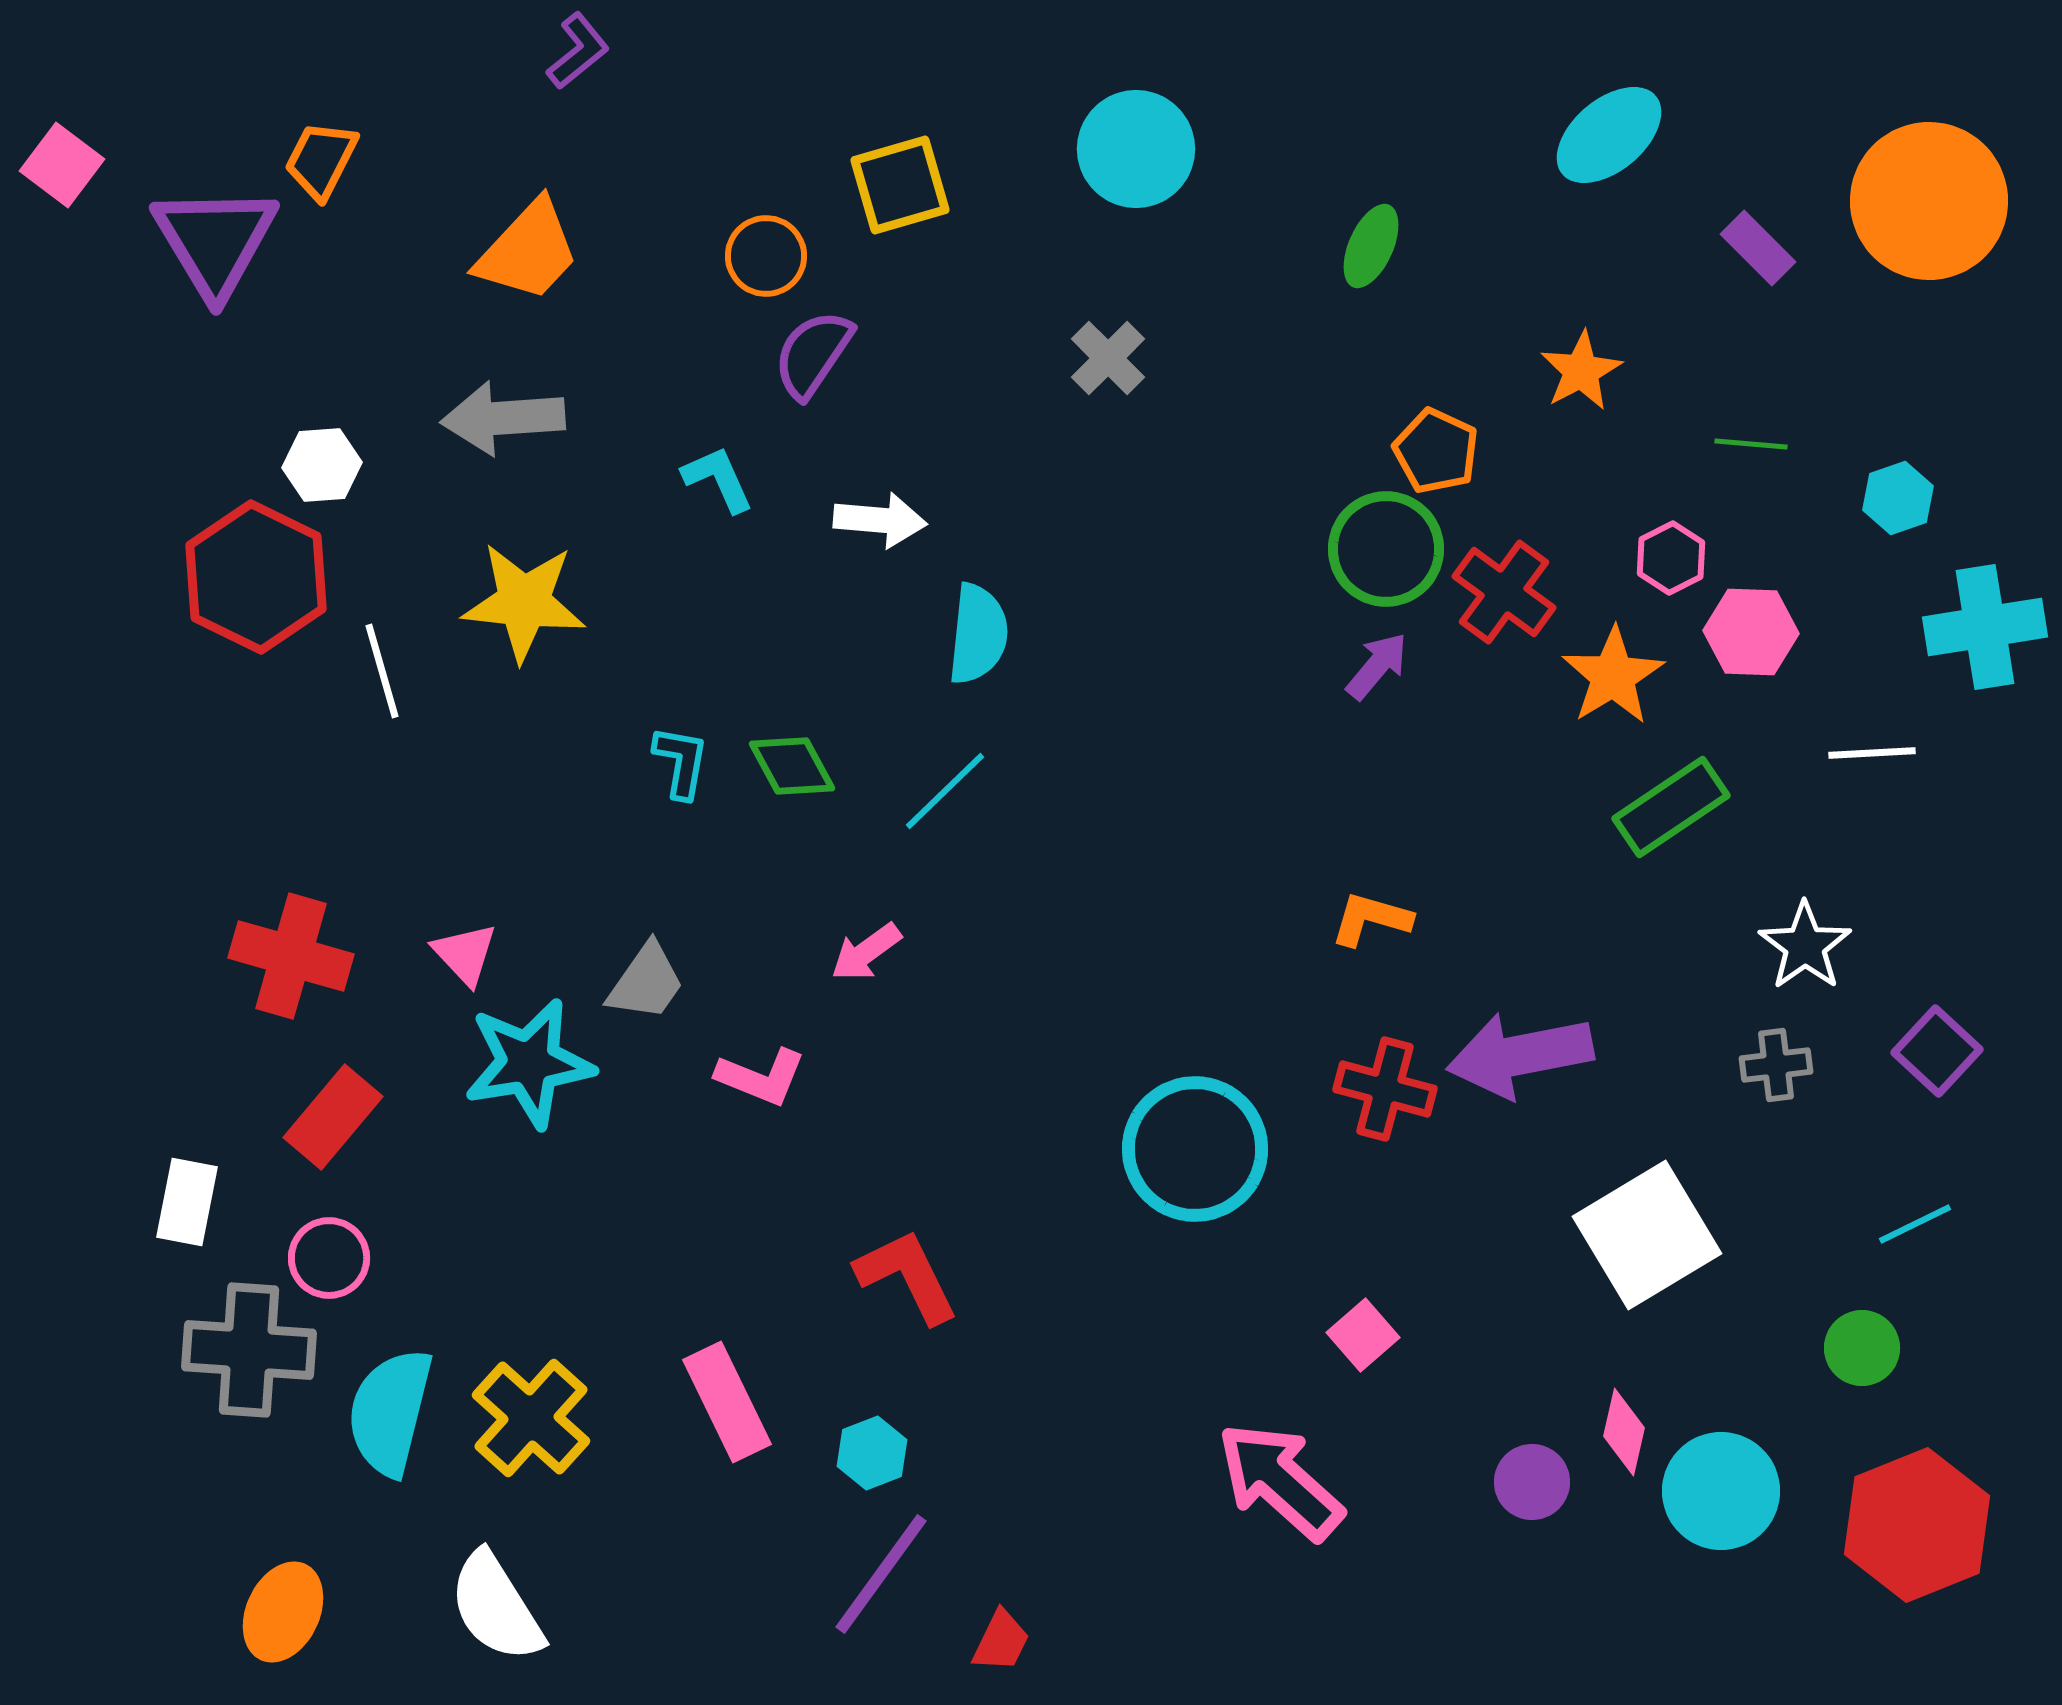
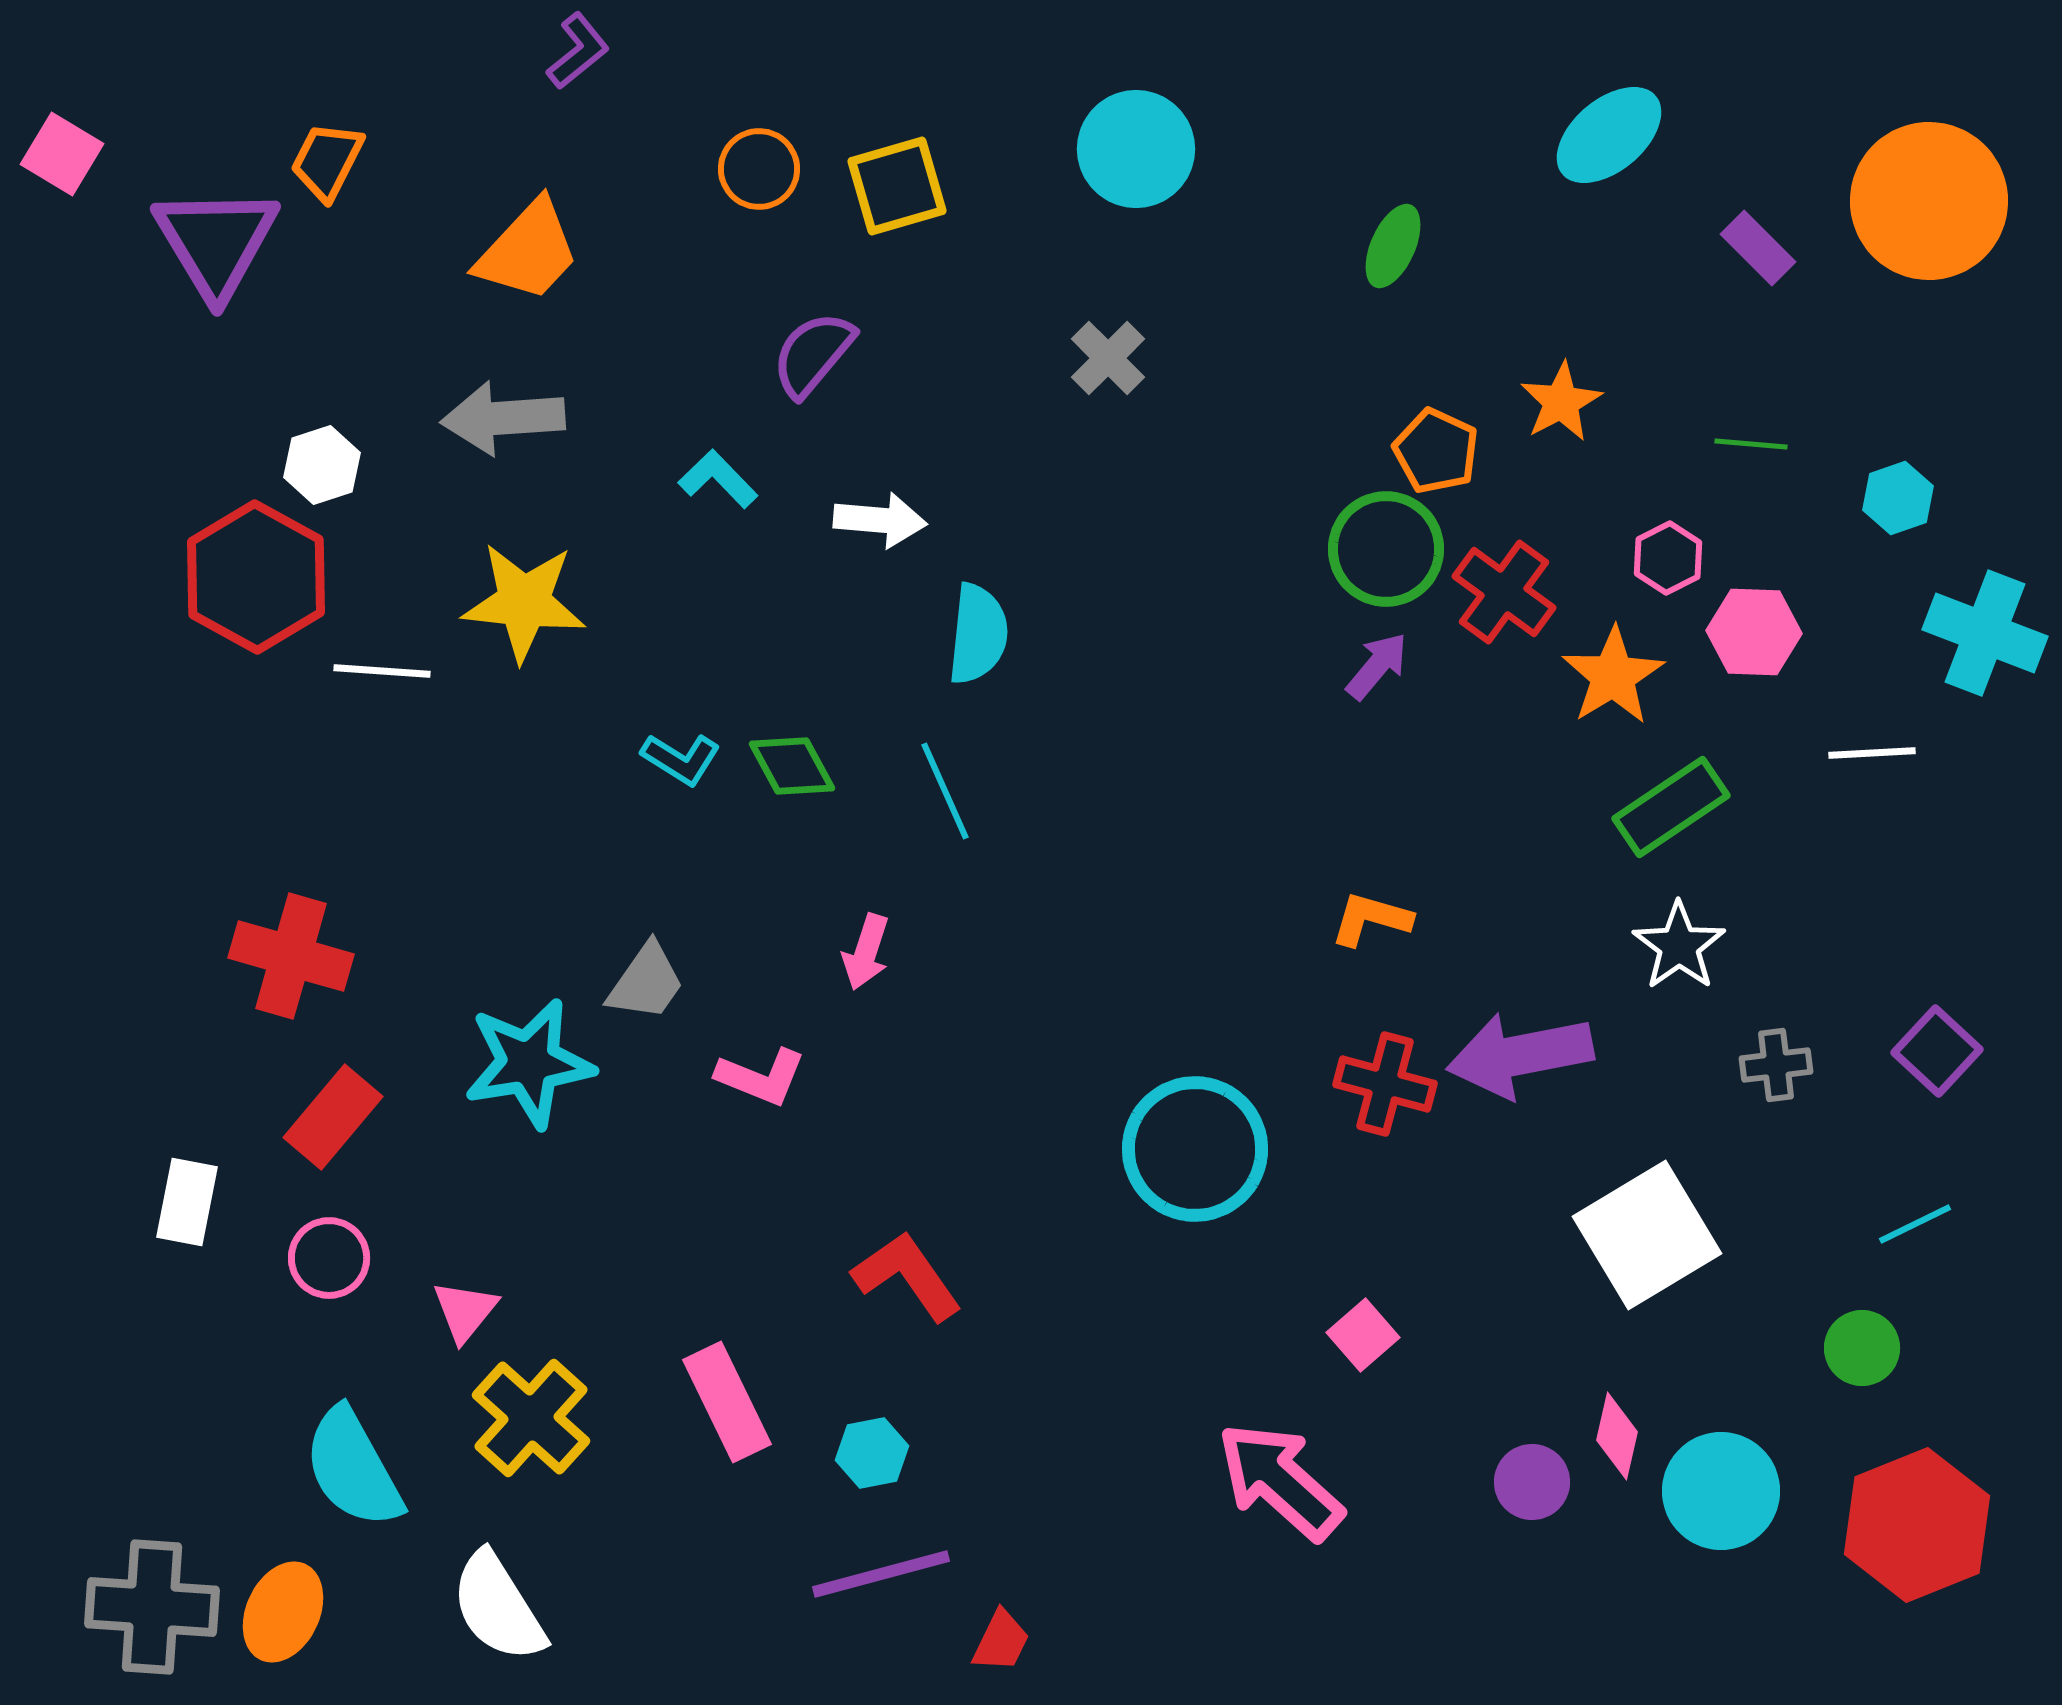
orange trapezoid at (321, 160): moved 6 px right, 1 px down
pink square at (62, 165): moved 11 px up; rotated 6 degrees counterclockwise
yellow square at (900, 185): moved 3 px left, 1 px down
purple triangle at (215, 241): moved 1 px right, 1 px down
green ellipse at (1371, 246): moved 22 px right
orange circle at (766, 256): moved 7 px left, 87 px up
purple semicircle at (813, 354): rotated 6 degrees clockwise
orange star at (1581, 371): moved 20 px left, 31 px down
white hexagon at (322, 465): rotated 14 degrees counterclockwise
cyan L-shape at (718, 479): rotated 20 degrees counterclockwise
pink hexagon at (1671, 558): moved 3 px left
red hexagon at (256, 577): rotated 3 degrees clockwise
cyan cross at (1985, 627): moved 6 px down; rotated 30 degrees clockwise
pink hexagon at (1751, 632): moved 3 px right
white line at (382, 671): rotated 70 degrees counterclockwise
cyan L-shape at (681, 762): moved 3 px up; rotated 112 degrees clockwise
cyan line at (945, 791): rotated 70 degrees counterclockwise
white star at (1805, 946): moved 126 px left
pink arrow at (866, 952): rotated 36 degrees counterclockwise
pink triangle at (465, 954): moved 357 px down; rotated 22 degrees clockwise
red cross at (1385, 1089): moved 5 px up
red L-shape at (907, 1276): rotated 9 degrees counterclockwise
gray cross at (249, 1350): moved 97 px left, 257 px down
cyan semicircle at (390, 1412): moved 37 px left, 56 px down; rotated 43 degrees counterclockwise
pink diamond at (1624, 1432): moved 7 px left, 4 px down
cyan hexagon at (872, 1453): rotated 10 degrees clockwise
purple line at (881, 1574): rotated 39 degrees clockwise
white semicircle at (496, 1607): moved 2 px right
